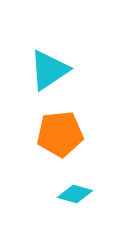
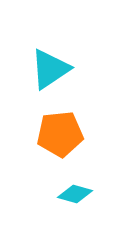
cyan triangle: moved 1 px right, 1 px up
